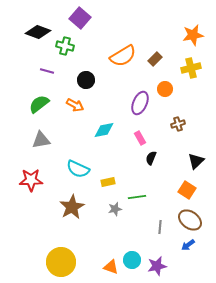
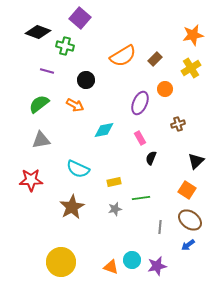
yellow cross: rotated 18 degrees counterclockwise
yellow rectangle: moved 6 px right
green line: moved 4 px right, 1 px down
